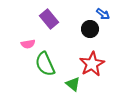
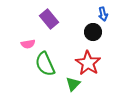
blue arrow: rotated 40 degrees clockwise
black circle: moved 3 px right, 3 px down
red star: moved 4 px left, 1 px up; rotated 10 degrees counterclockwise
green triangle: rotated 35 degrees clockwise
